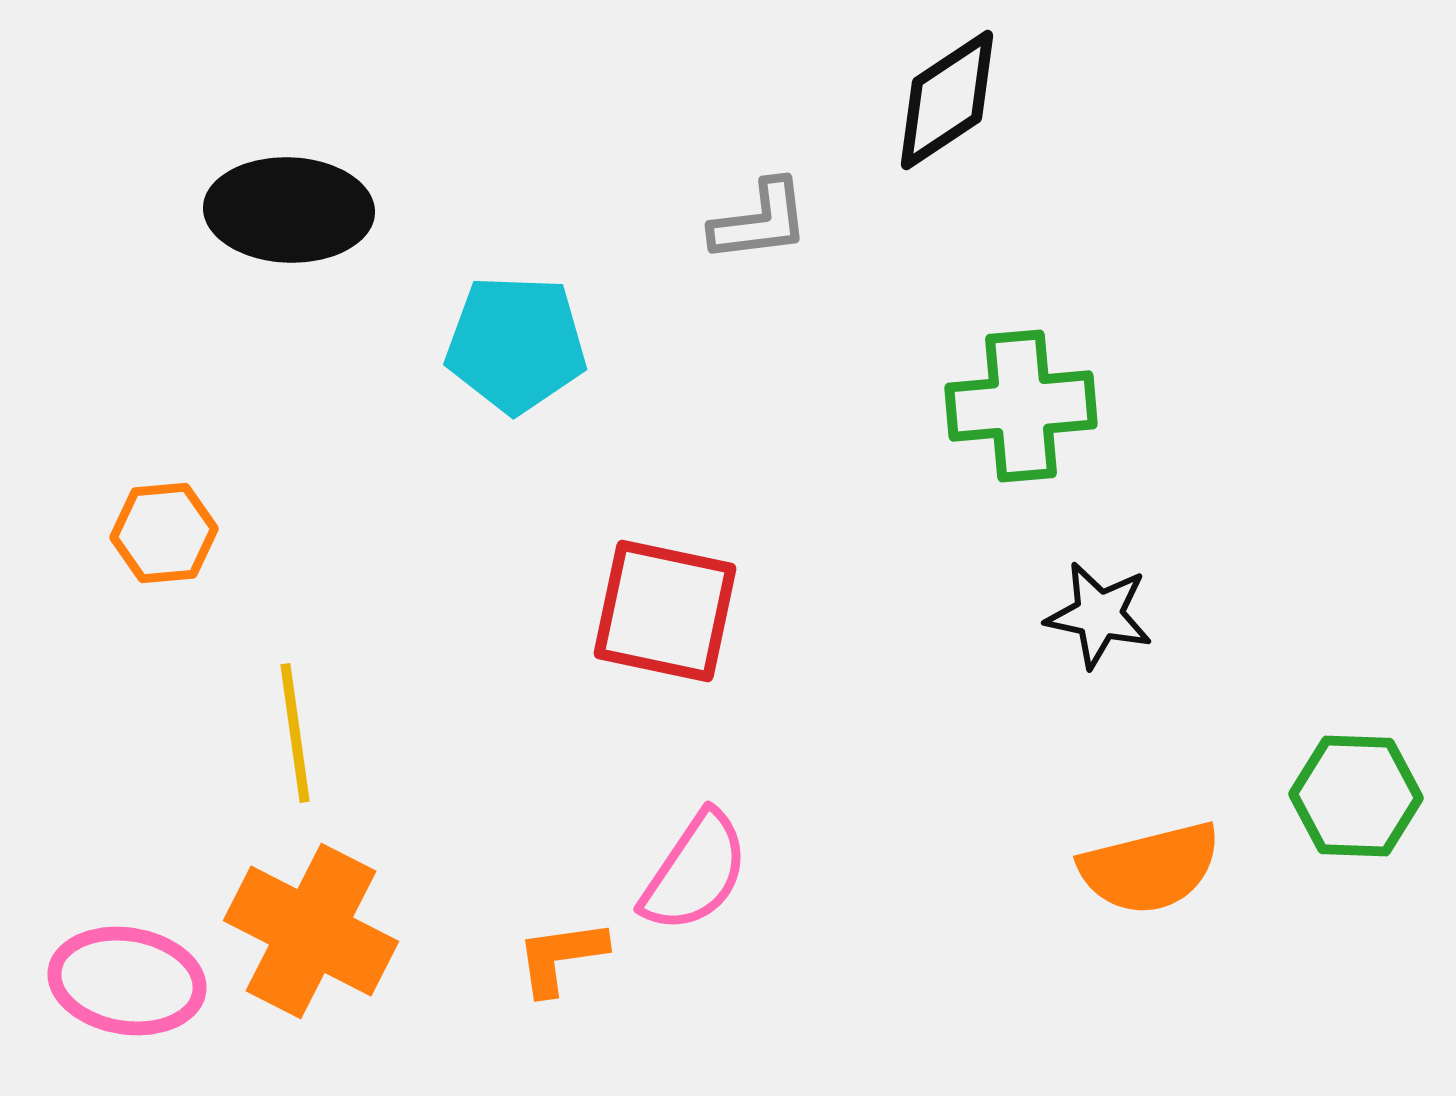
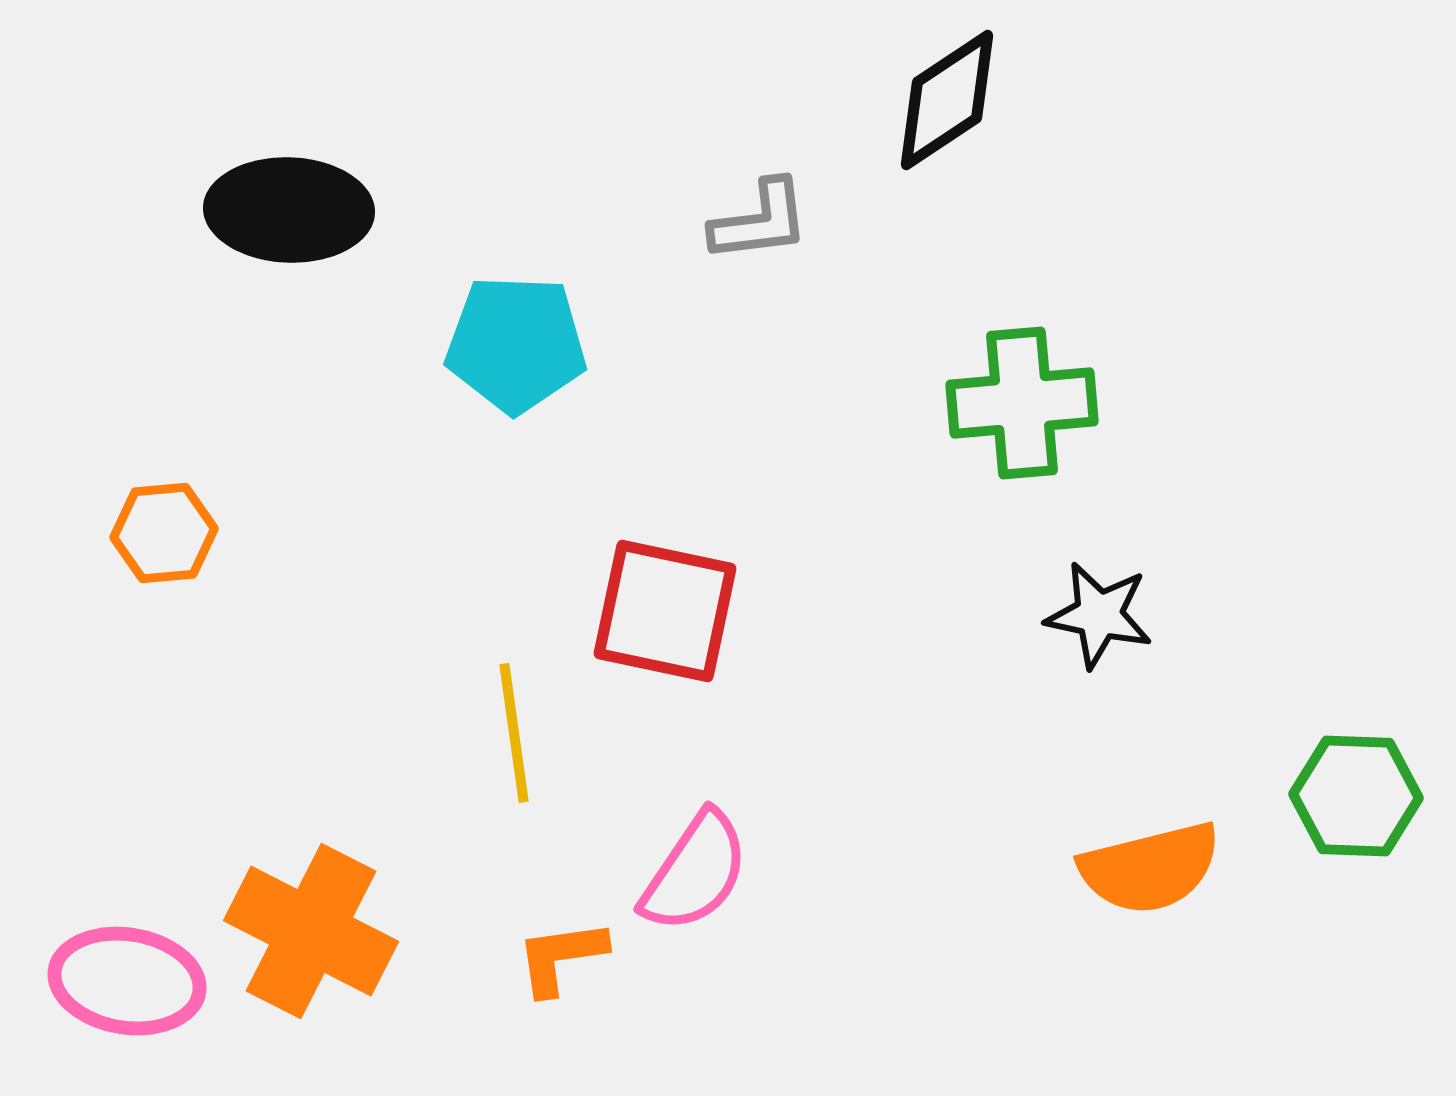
green cross: moved 1 px right, 3 px up
yellow line: moved 219 px right
